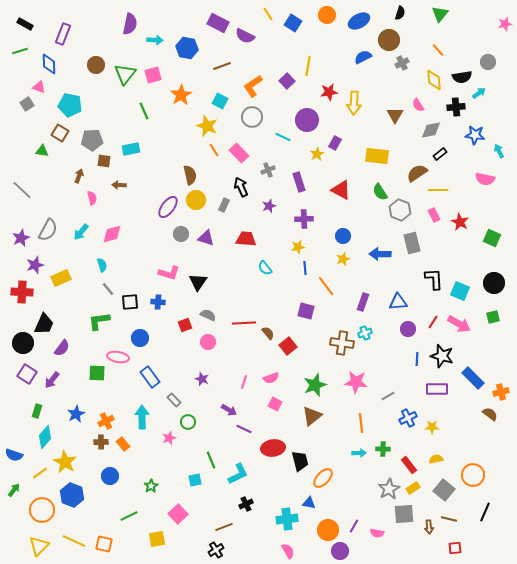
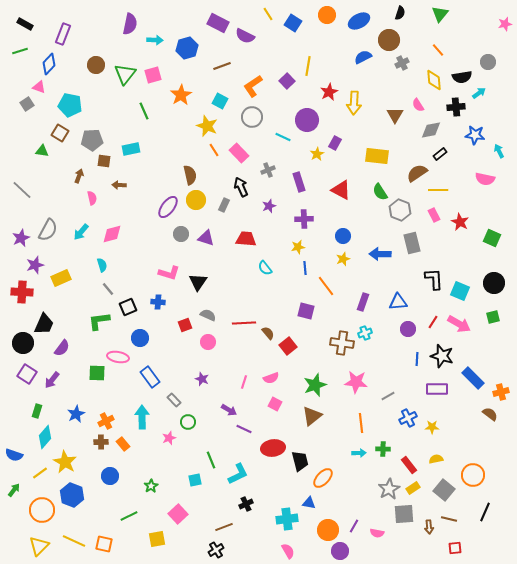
blue hexagon at (187, 48): rotated 25 degrees counterclockwise
blue diamond at (49, 64): rotated 45 degrees clockwise
red star at (329, 92): rotated 18 degrees counterclockwise
black square at (130, 302): moved 2 px left, 5 px down; rotated 18 degrees counterclockwise
